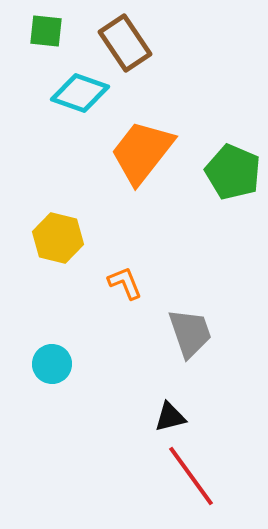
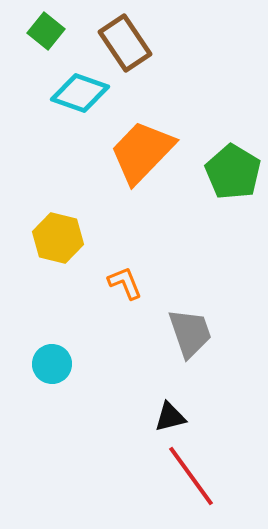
green square: rotated 33 degrees clockwise
orange trapezoid: rotated 6 degrees clockwise
green pentagon: rotated 8 degrees clockwise
